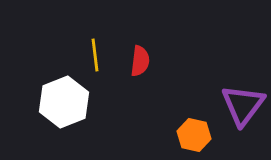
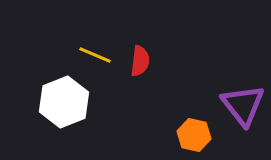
yellow line: rotated 60 degrees counterclockwise
purple triangle: rotated 15 degrees counterclockwise
